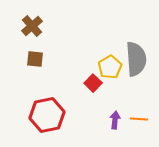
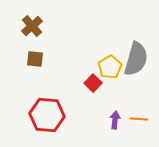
gray semicircle: rotated 20 degrees clockwise
red hexagon: rotated 16 degrees clockwise
